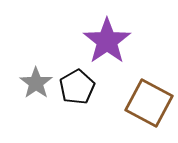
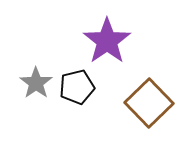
black pentagon: rotated 16 degrees clockwise
brown square: rotated 18 degrees clockwise
